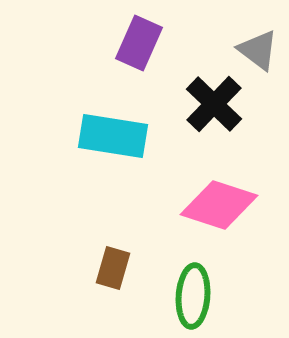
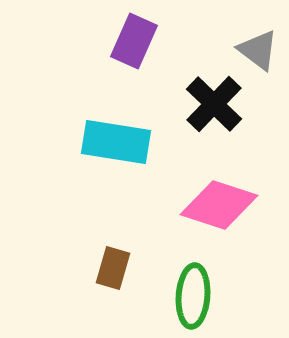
purple rectangle: moved 5 px left, 2 px up
cyan rectangle: moved 3 px right, 6 px down
